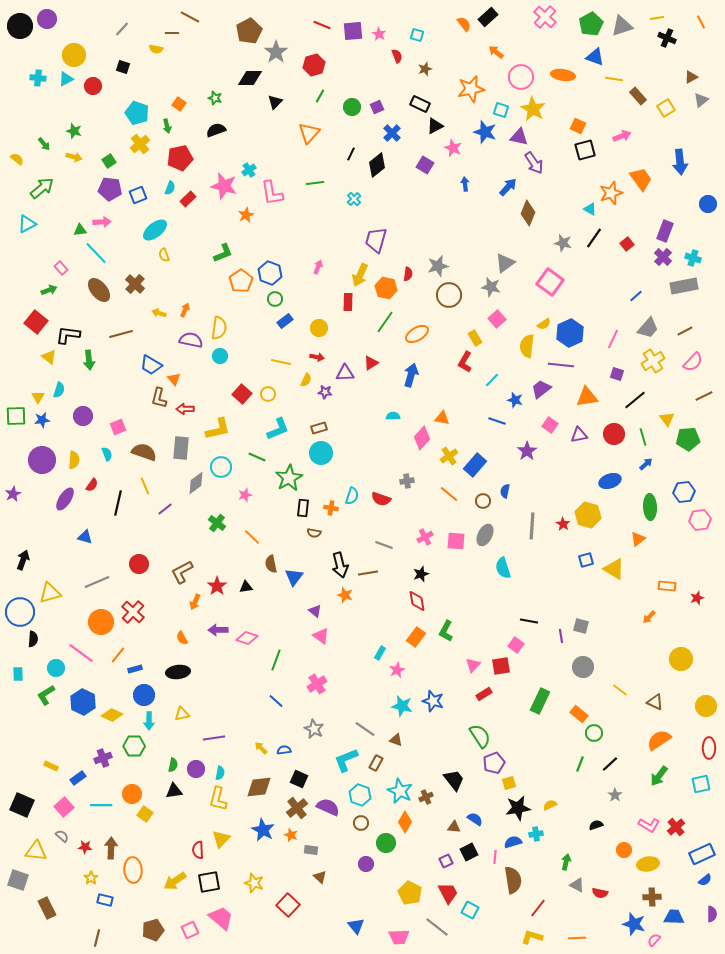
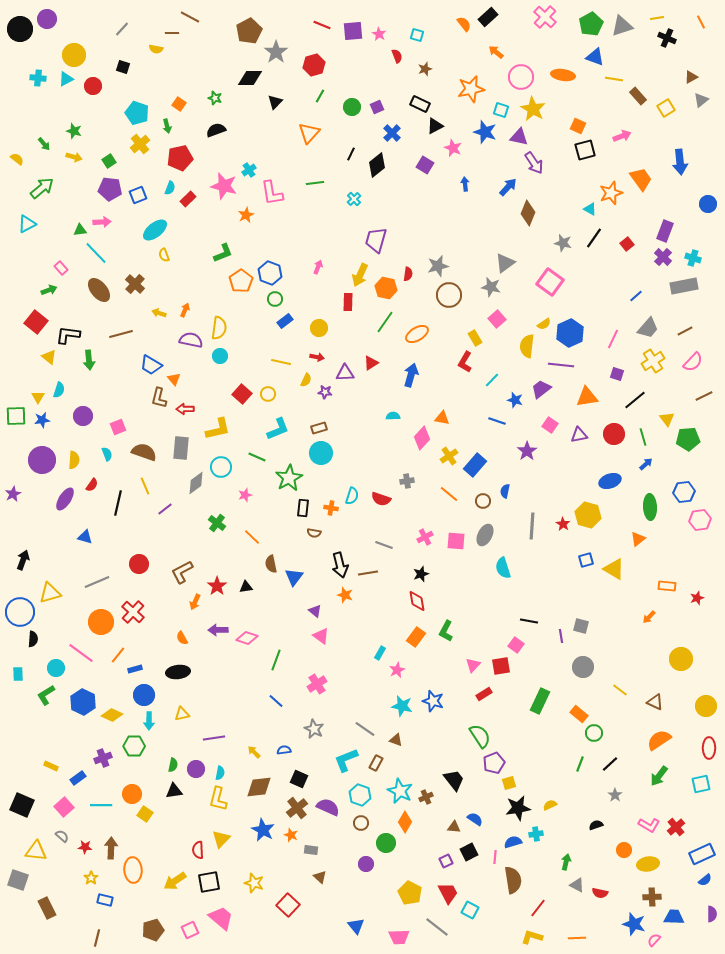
black circle at (20, 26): moved 3 px down
yellow arrow at (261, 748): moved 7 px left, 4 px down
